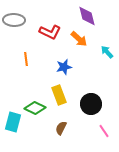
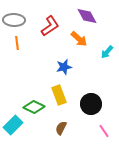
purple diamond: rotated 15 degrees counterclockwise
red L-shape: moved 6 px up; rotated 60 degrees counterclockwise
cyan arrow: rotated 96 degrees counterclockwise
orange line: moved 9 px left, 16 px up
green diamond: moved 1 px left, 1 px up
cyan rectangle: moved 3 px down; rotated 30 degrees clockwise
